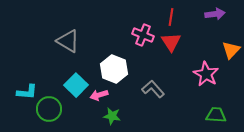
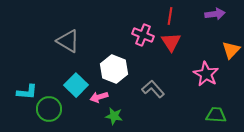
red line: moved 1 px left, 1 px up
pink arrow: moved 2 px down
green star: moved 2 px right
